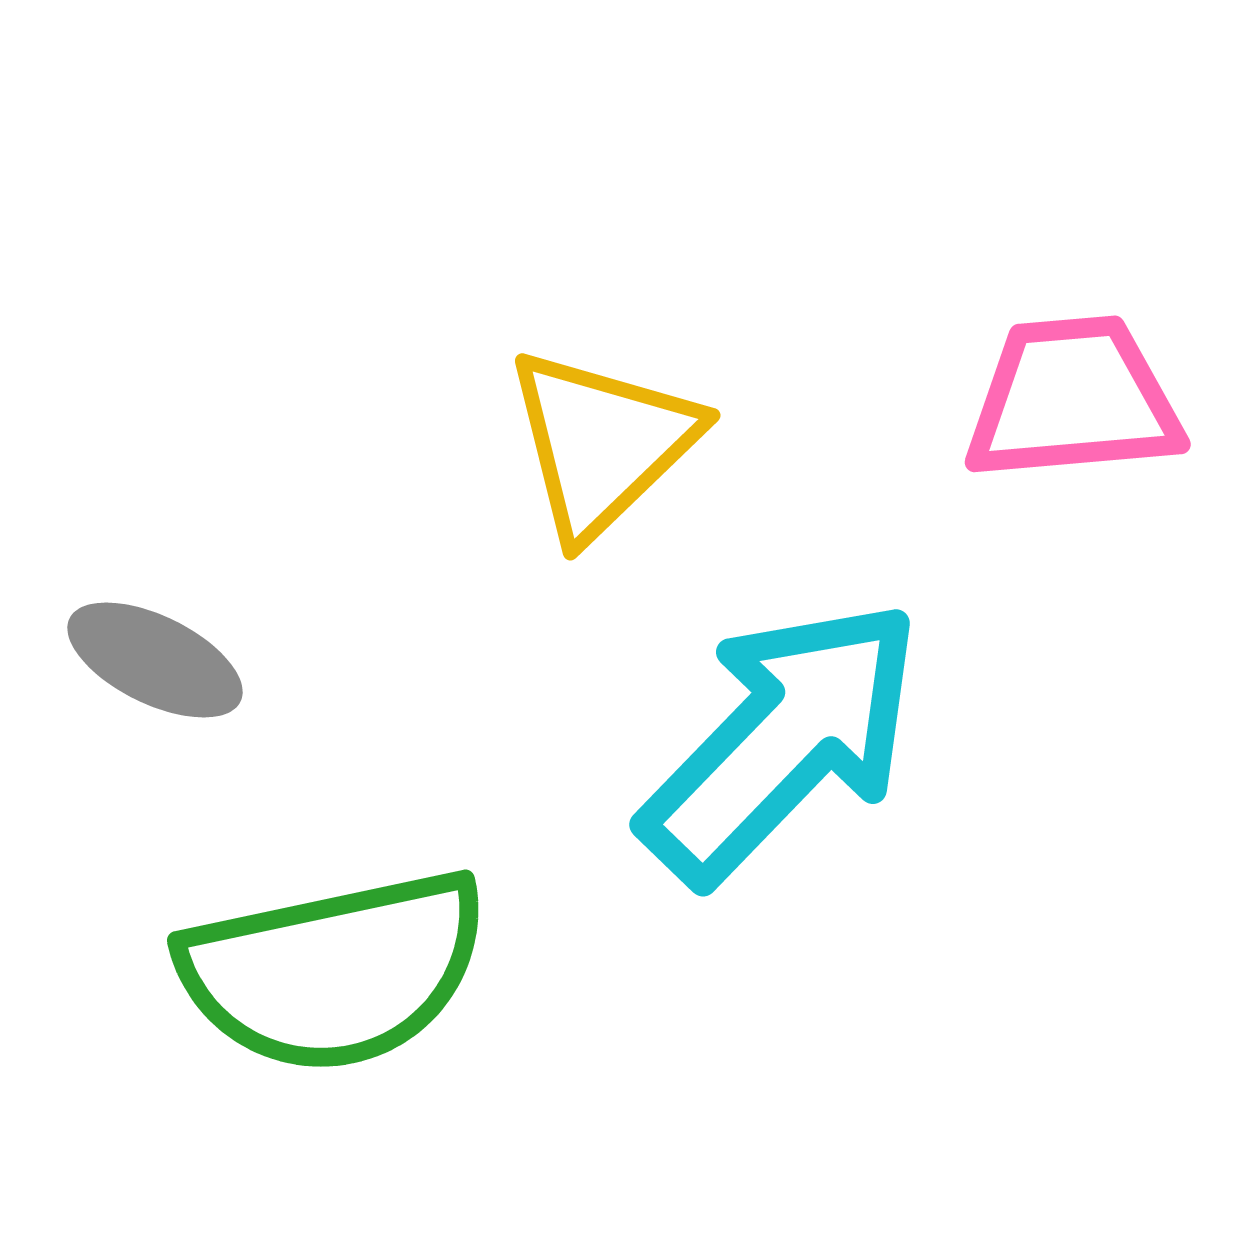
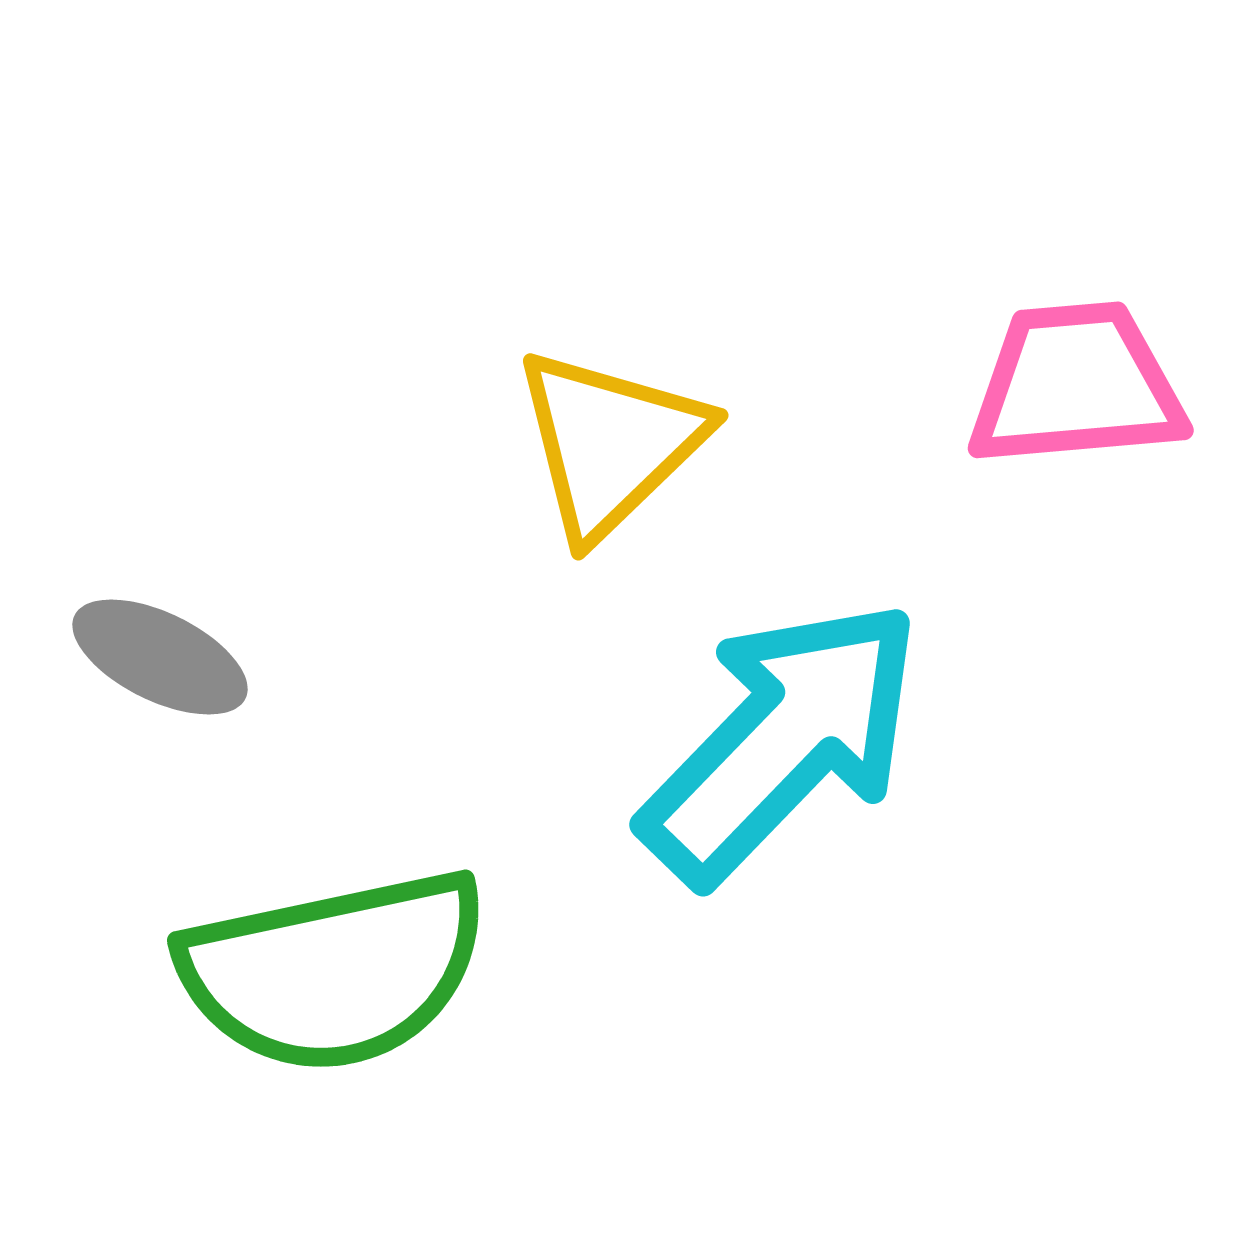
pink trapezoid: moved 3 px right, 14 px up
yellow triangle: moved 8 px right
gray ellipse: moved 5 px right, 3 px up
